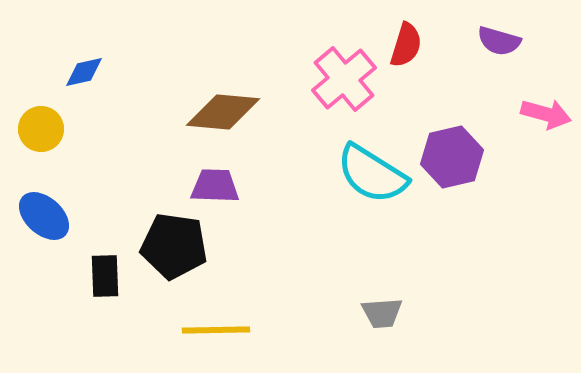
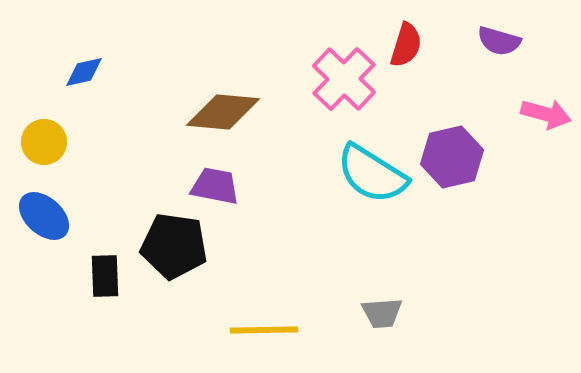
pink cross: rotated 6 degrees counterclockwise
yellow circle: moved 3 px right, 13 px down
purple trapezoid: rotated 9 degrees clockwise
yellow line: moved 48 px right
